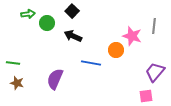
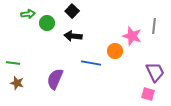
black arrow: rotated 18 degrees counterclockwise
orange circle: moved 1 px left, 1 px down
purple trapezoid: rotated 115 degrees clockwise
pink square: moved 2 px right, 2 px up; rotated 24 degrees clockwise
